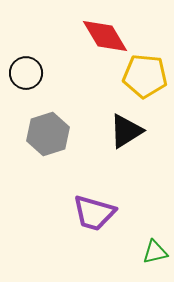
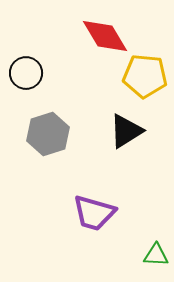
green triangle: moved 1 px right, 3 px down; rotated 16 degrees clockwise
